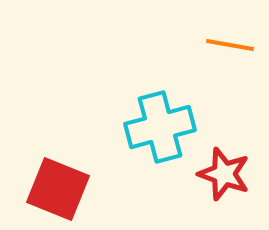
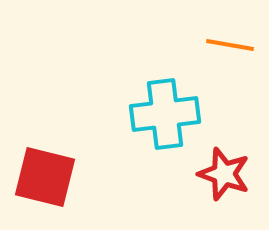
cyan cross: moved 5 px right, 13 px up; rotated 8 degrees clockwise
red square: moved 13 px left, 12 px up; rotated 8 degrees counterclockwise
